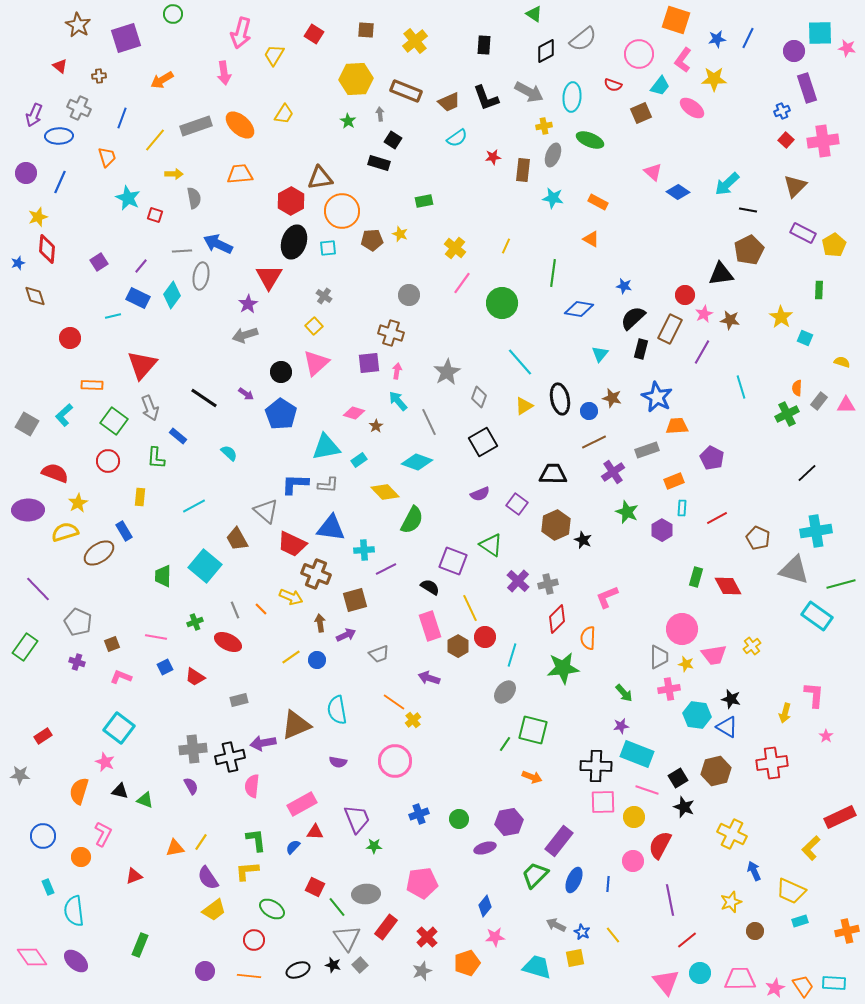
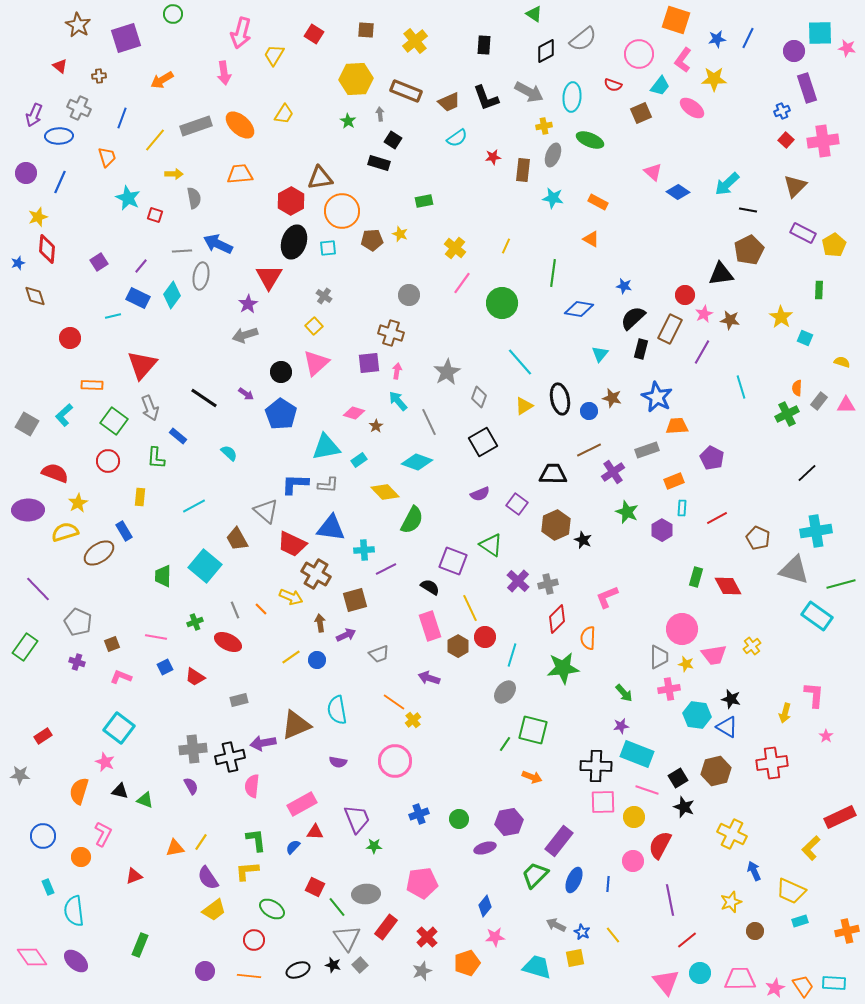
brown line at (594, 442): moved 5 px left, 8 px down
brown cross at (316, 574): rotated 8 degrees clockwise
